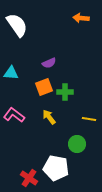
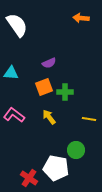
green circle: moved 1 px left, 6 px down
